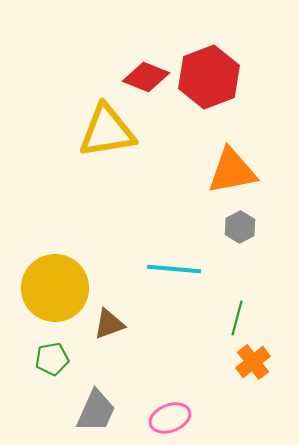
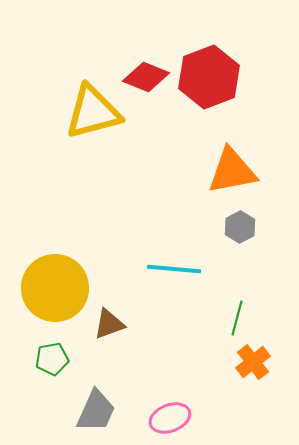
yellow triangle: moved 14 px left, 19 px up; rotated 6 degrees counterclockwise
